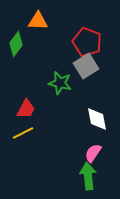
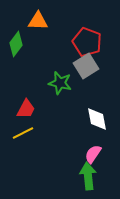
pink semicircle: moved 1 px down
